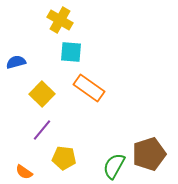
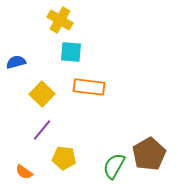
orange rectangle: moved 1 px up; rotated 28 degrees counterclockwise
brown pentagon: rotated 12 degrees counterclockwise
